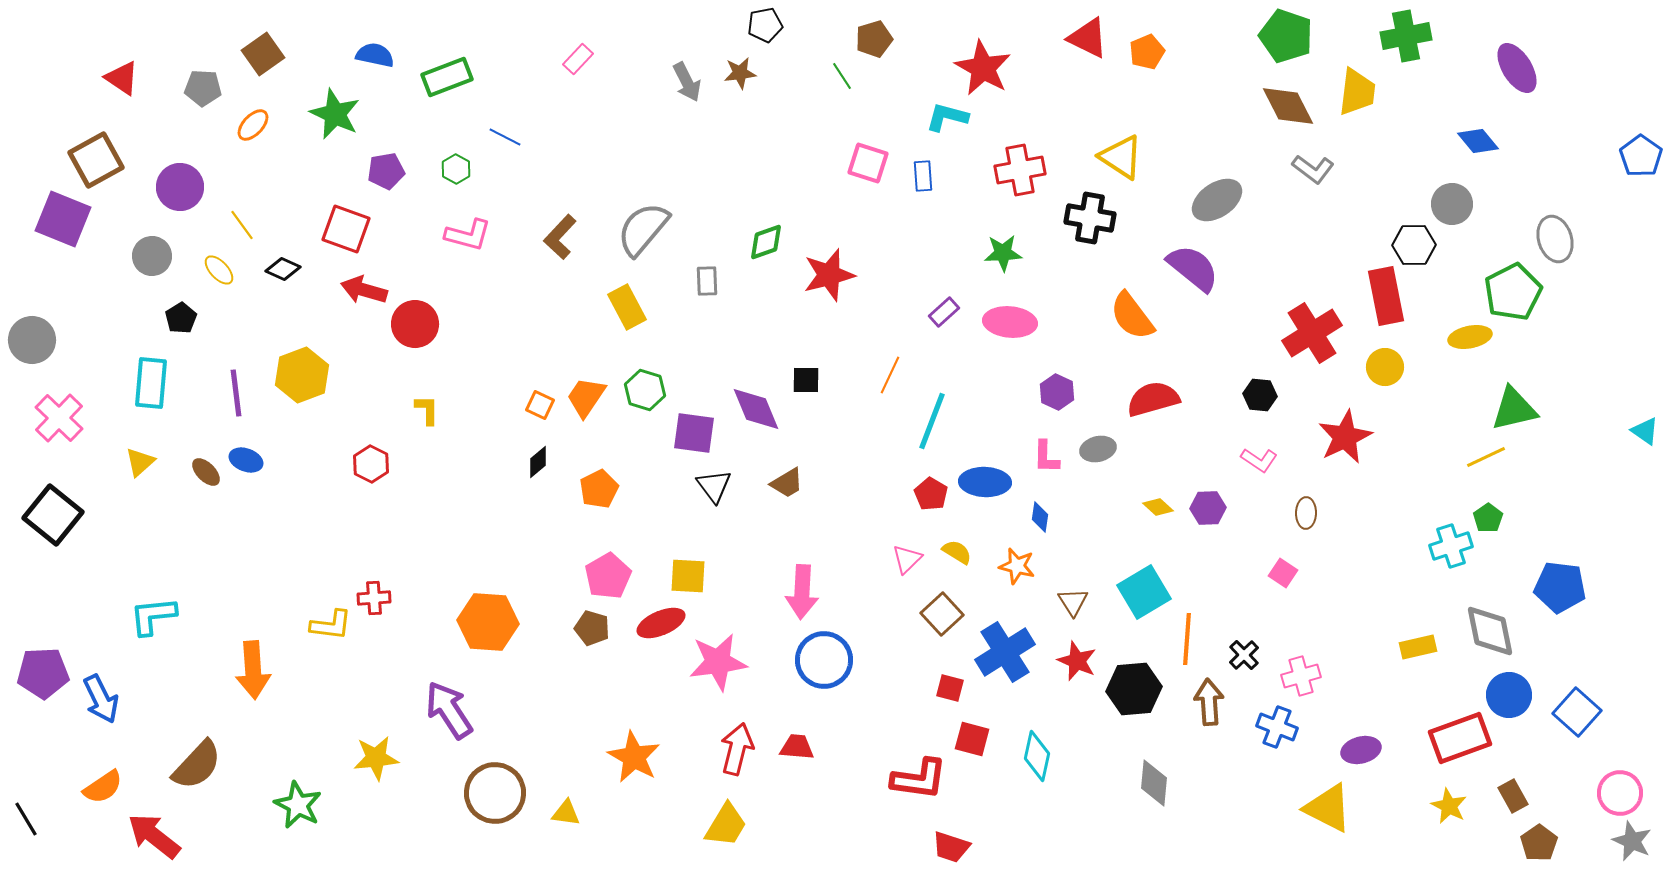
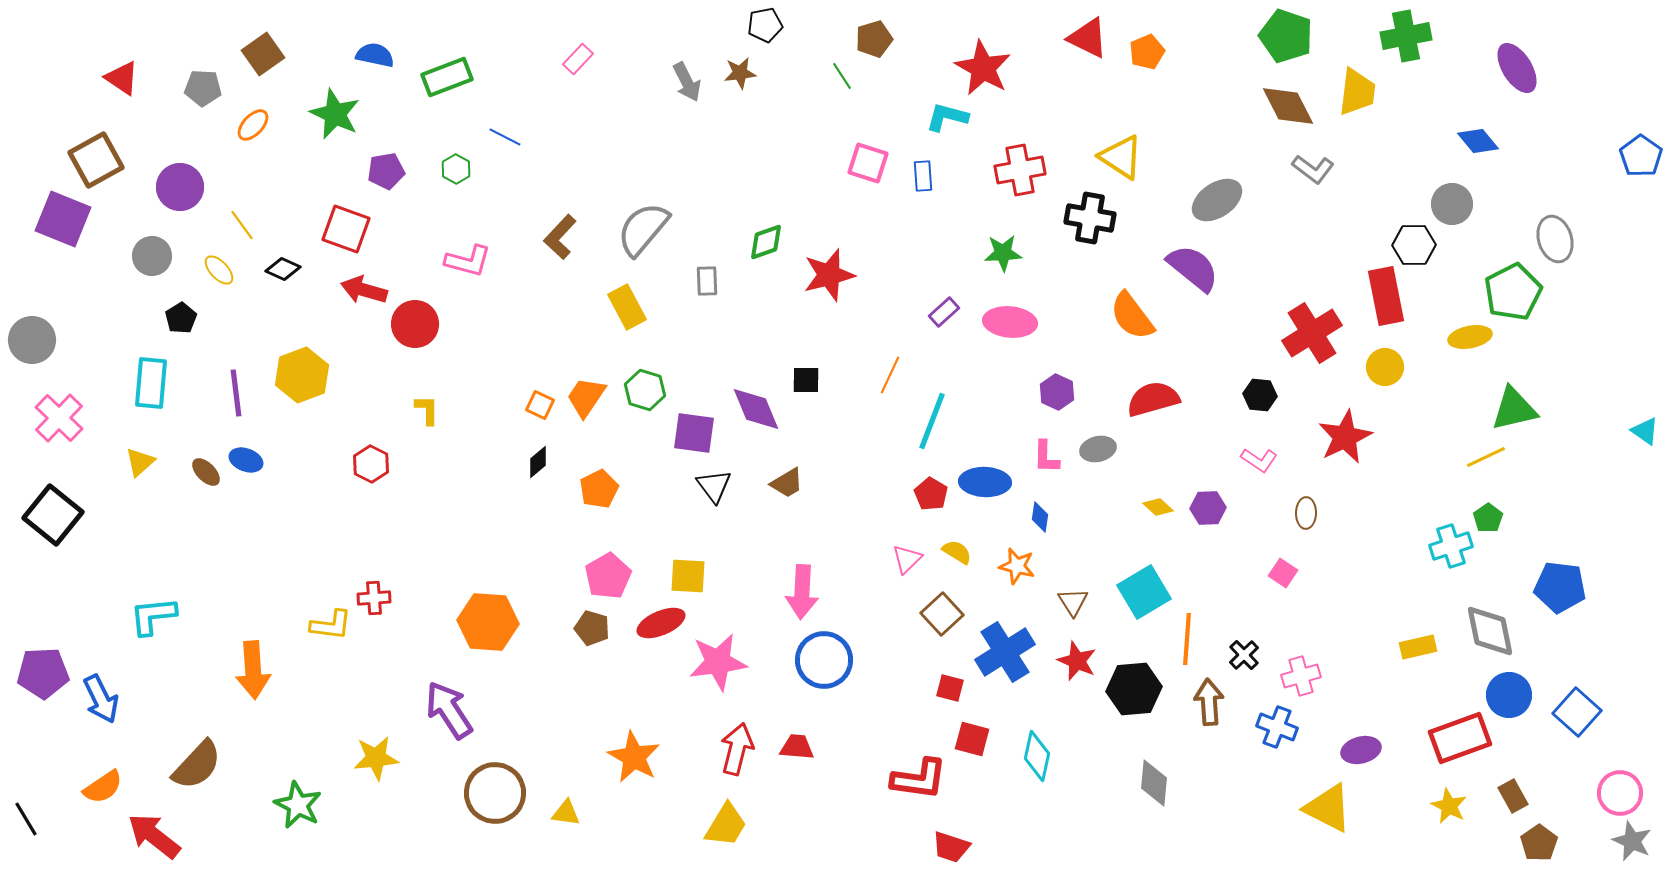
pink L-shape at (468, 235): moved 26 px down
